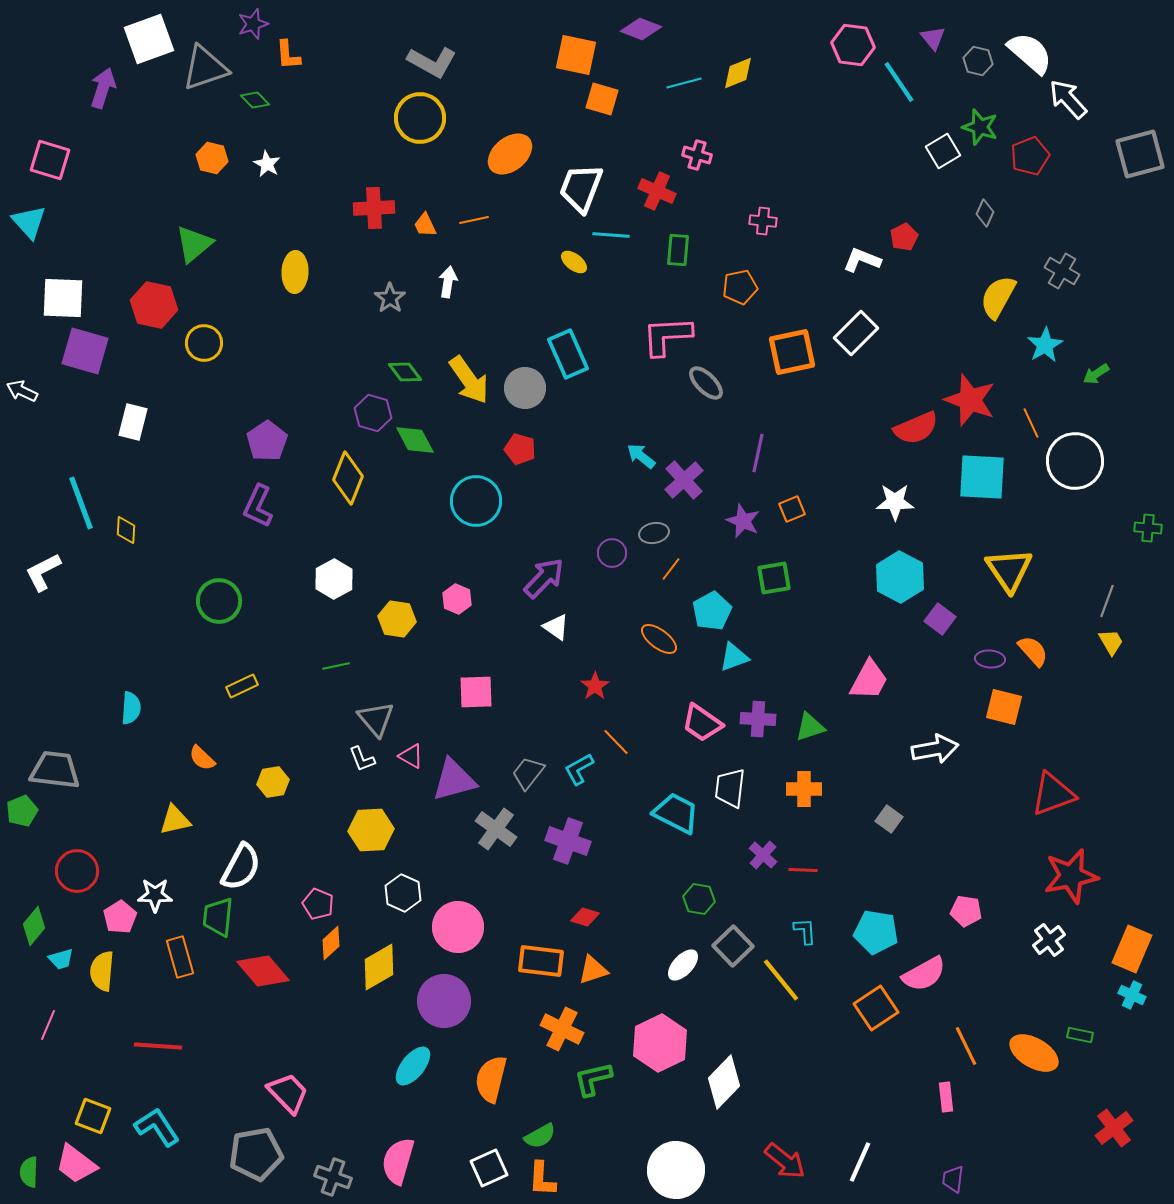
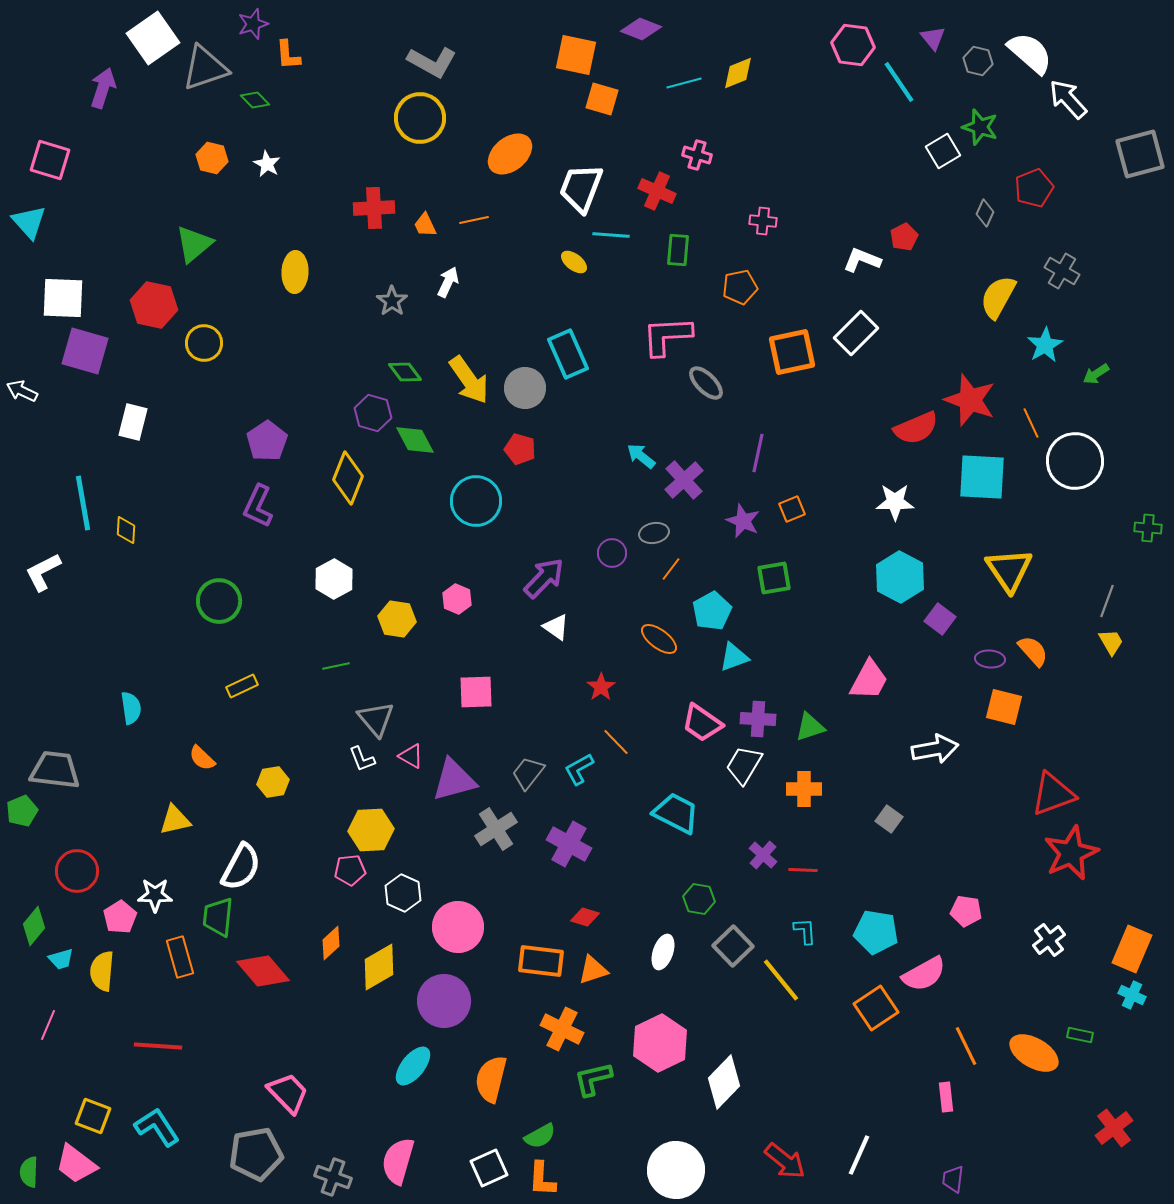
white square at (149, 39): moved 4 px right, 1 px up; rotated 15 degrees counterclockwise
red pentagon at (1030, 156): moved 4 px right, 32 px down
white arrow at (448, 282): rotated 16 degrees clockwise
gray star at (390, 298): moved 2 px right, 3 px down
cyan line at (81, 503): moved 2 px right; rotated 10 degrees clockwise
red star at (595, 686): moved 6 px right, 1 px down
cyan semicircle at (131, 708): rotated 12 degrees counterclockwise
white trapezoid at (730, 788): moved 14 px right, 23 px up; rotated 24 degrees clockwise
gray cross at (496, 829): rotated 21 degrees clockwise
purple cross at (568, 841): moved 1 px right, 3 px down; rotated 9 degrees clockwise
red star at (1071, 876): moved 23 px up; rotated 12 degrees counterclockwise
pink pentagon at (318, 904): moved 32 px right, 34 px up; rotated 28 degrees counterclockwise
white ellipse at (683, 965): moved 20 px left, 13 px up; rotated 24 degrees counterclockwise
white line at (860, 1162): moved 1 px left, 7 px up
